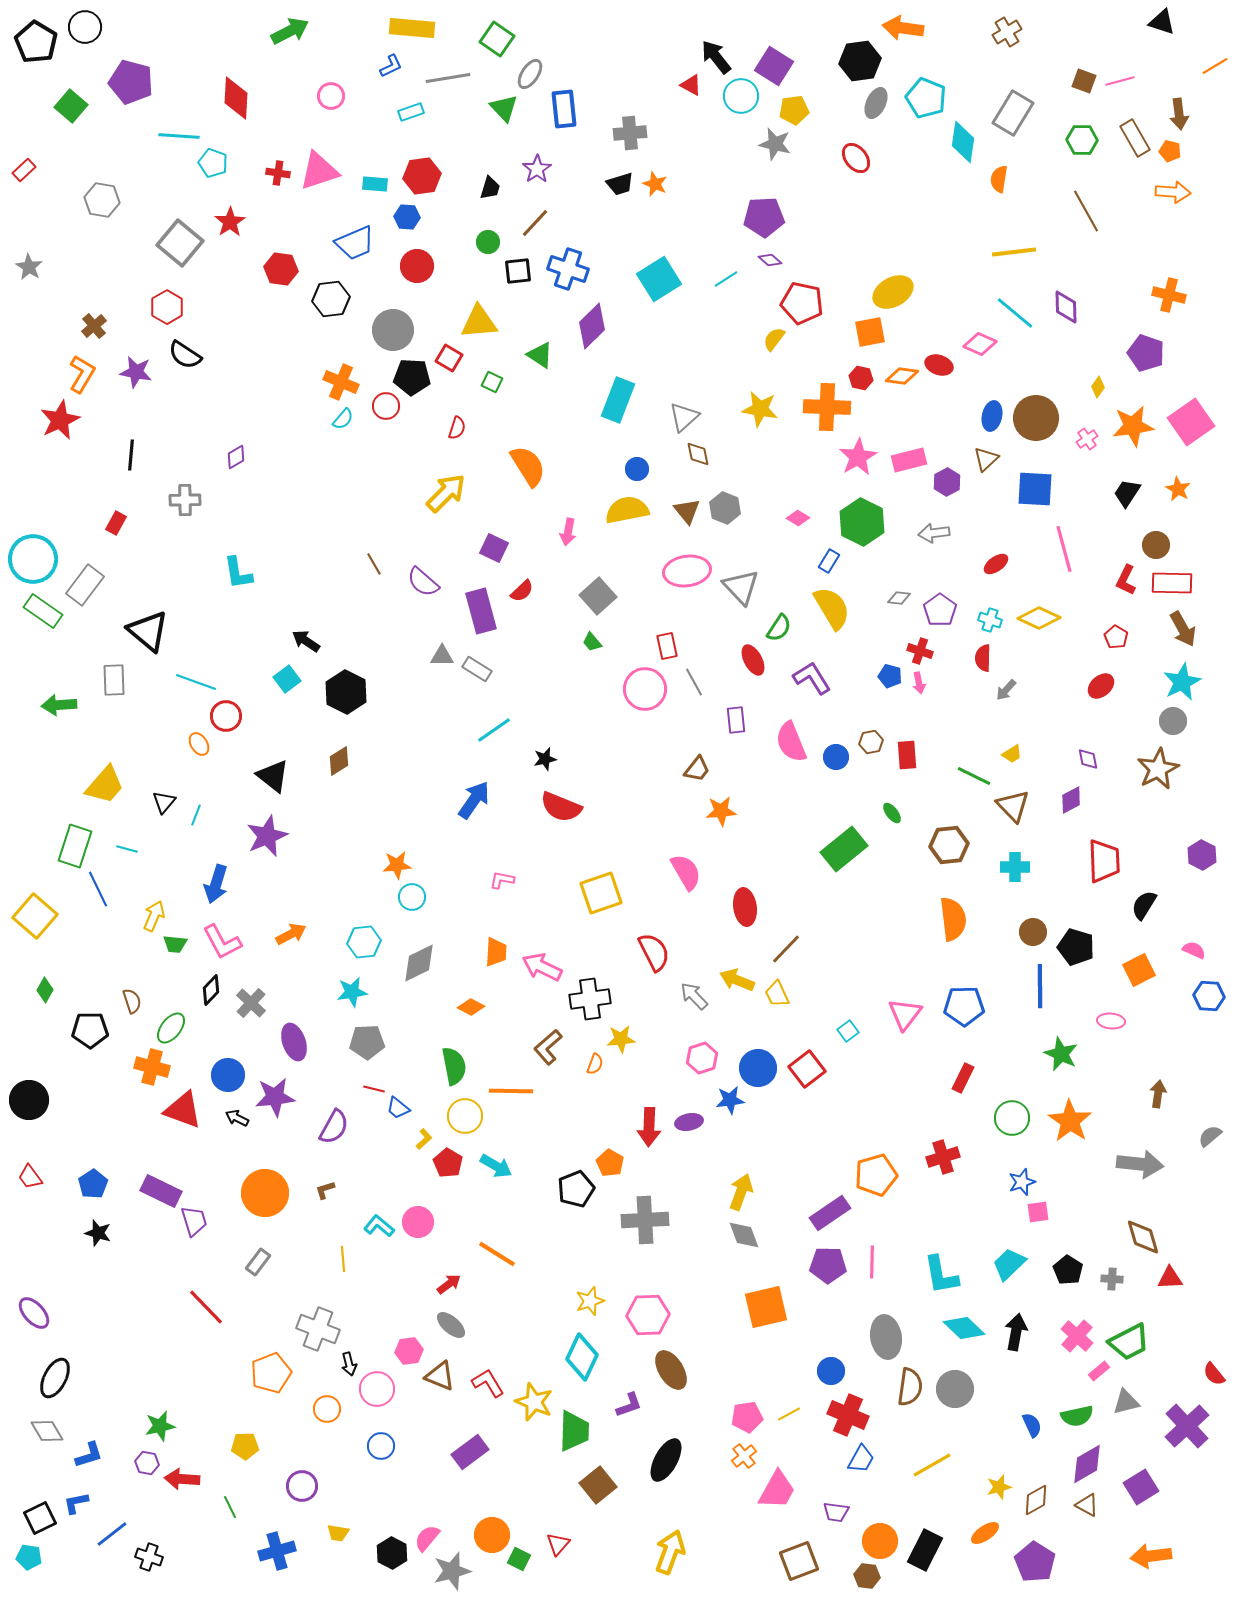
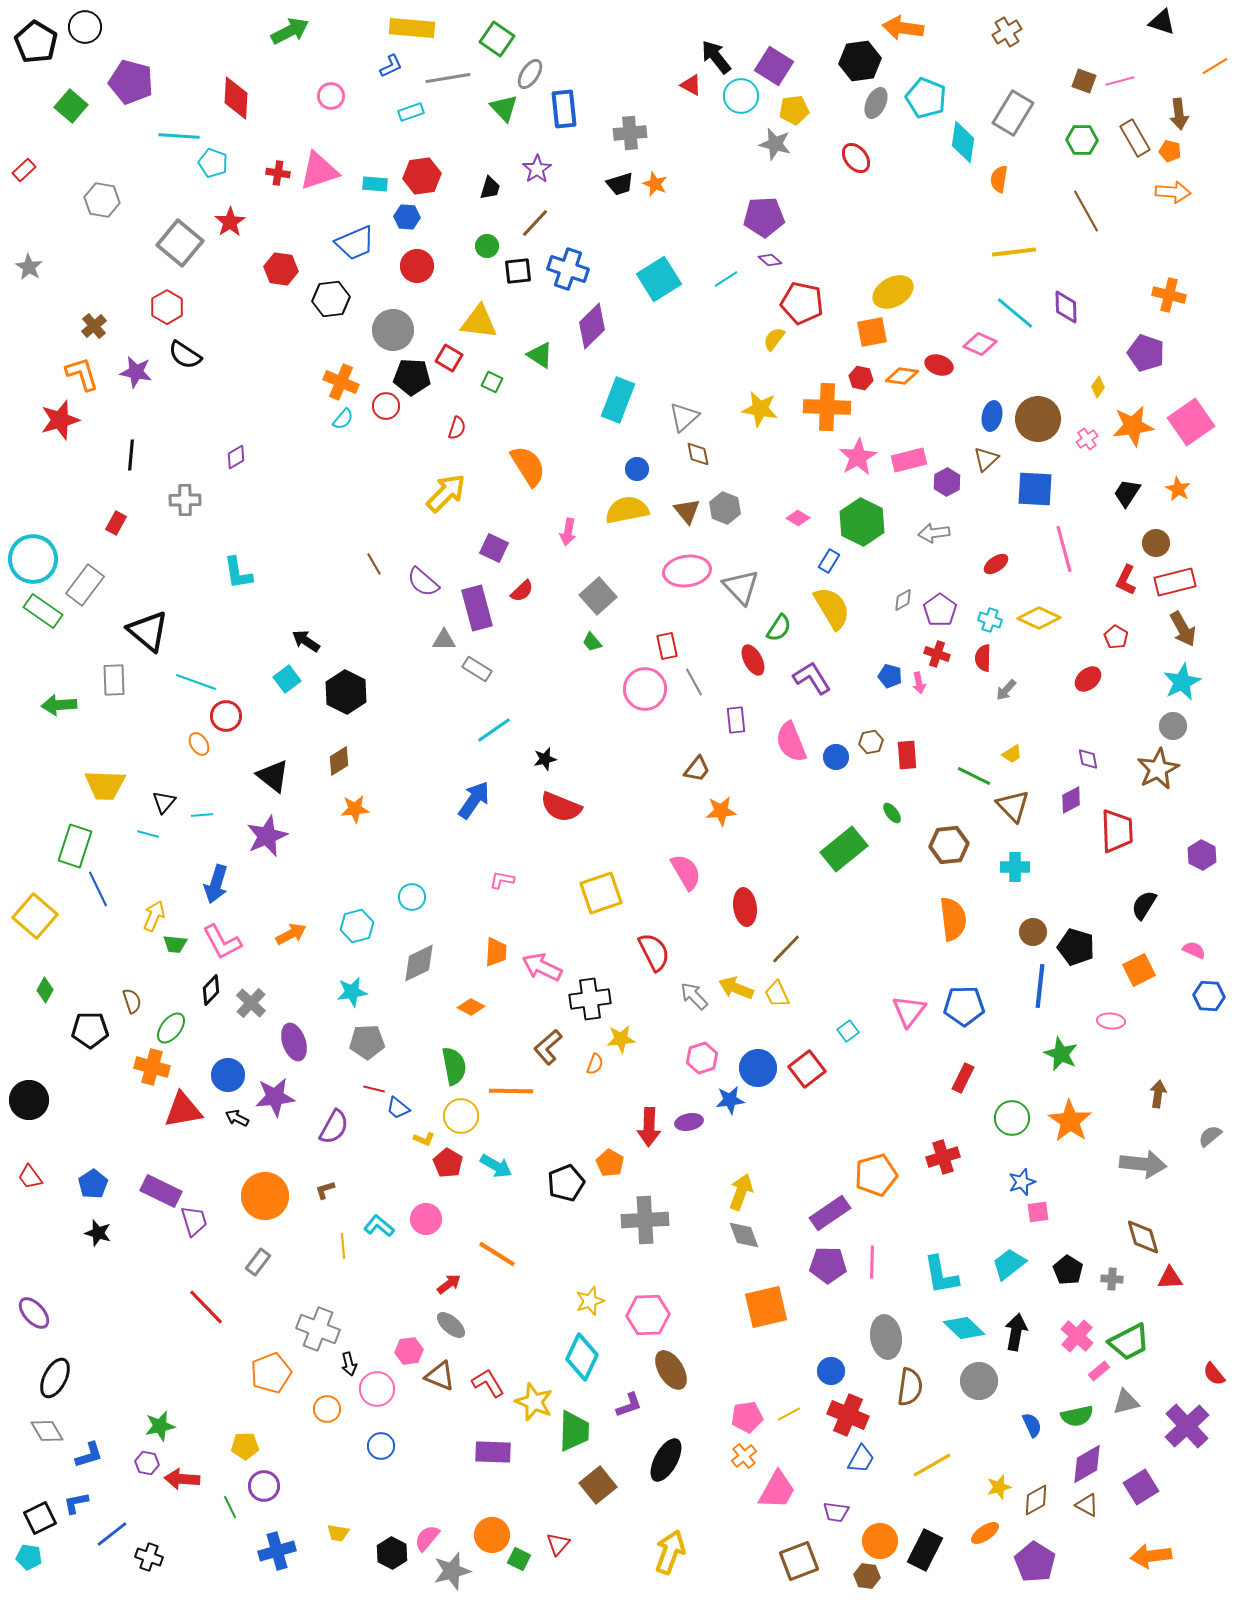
green circle at (488, 242): moved 1 px left, 4 px down
yellow triangle at (479, 322): rotated 12 degrees clockwise
orange square at (870, 332): moved 2 px right
orange L-shape at (82, 374): rotated 48 degrees counterclockwise
brown circle at (1036, 418): moved 2 px right, 1 px down
red star at (60, 420): rotated 9 degrees clockwise
brown circle at (1156, 545): moved 2 px up
red rectangle at (1172, 583): moved 3 px right, 1 px up; rotated 15 degrees counterclockwise
gray diamond at (899, 598): moved 4 px right, 2 px down; rotated 35 degrees counterclockwise
purple rectangle at (481, 611): moved 4 px left, 3 px up
red cross at (920, 651): moved 17 px right, 3 px down
gray triangle at (442, 656): moved 2 px right, 16 px up
red ellipse at (1101, 686): moved 13 px left, 7 px up
gray circle at (1173, 721): moved 5 px down
yellow trapezoid at (105, 785): rotated 51 degrees clockwise
cyan line at (196, 815): moved 6 px right; rotated 65 degrees clockwise
cyan line at (127, 849): moved 21 px right, 15 px up
red trapezoid at (1104, 861): moved 13 px right, 30 px up
orange star at (397, 865): moved 42 px left, 56 px up
cyan hexagon at (364, 942): moved 7 px left, 16 px up; rotated 8 degrees counterclockwise
yellow arrow at (737, 980): moved 1 px left, 8 px down
blue line at (1040, 986): rotated 6 degrees clockwise
pink triangle at (905, 1014): moved 4 px right, 3 px up
red triangle at (183, 1110): rotated 30 degrees counterclockwise
yellow circle at (465, 1116): moved 4 px left
yellow L-shape at (424, 1139): rotated 65 degrees clockwise
gray arrow at (1140, 1164): moved 3 px right
black pentagon at (576, 1189): moved 10 px left, 6 px up
orange circle at (265, 1193): moved 3 px down
pink circle at (418, 1222): moved 8 px right, 3 px up
yellow line at (343, 1259): moved 13 px up
cyan trapezoid at (1009, 1264): rotated 6 degrees clockwise
gray circle at (955, 1389): moved 24 px right, 8 px up
purple rectangle at (470, 1452): moved 23 px right; rotated 39 degrees clockwise
purple circle at (302, 1486): moved 38 px left
